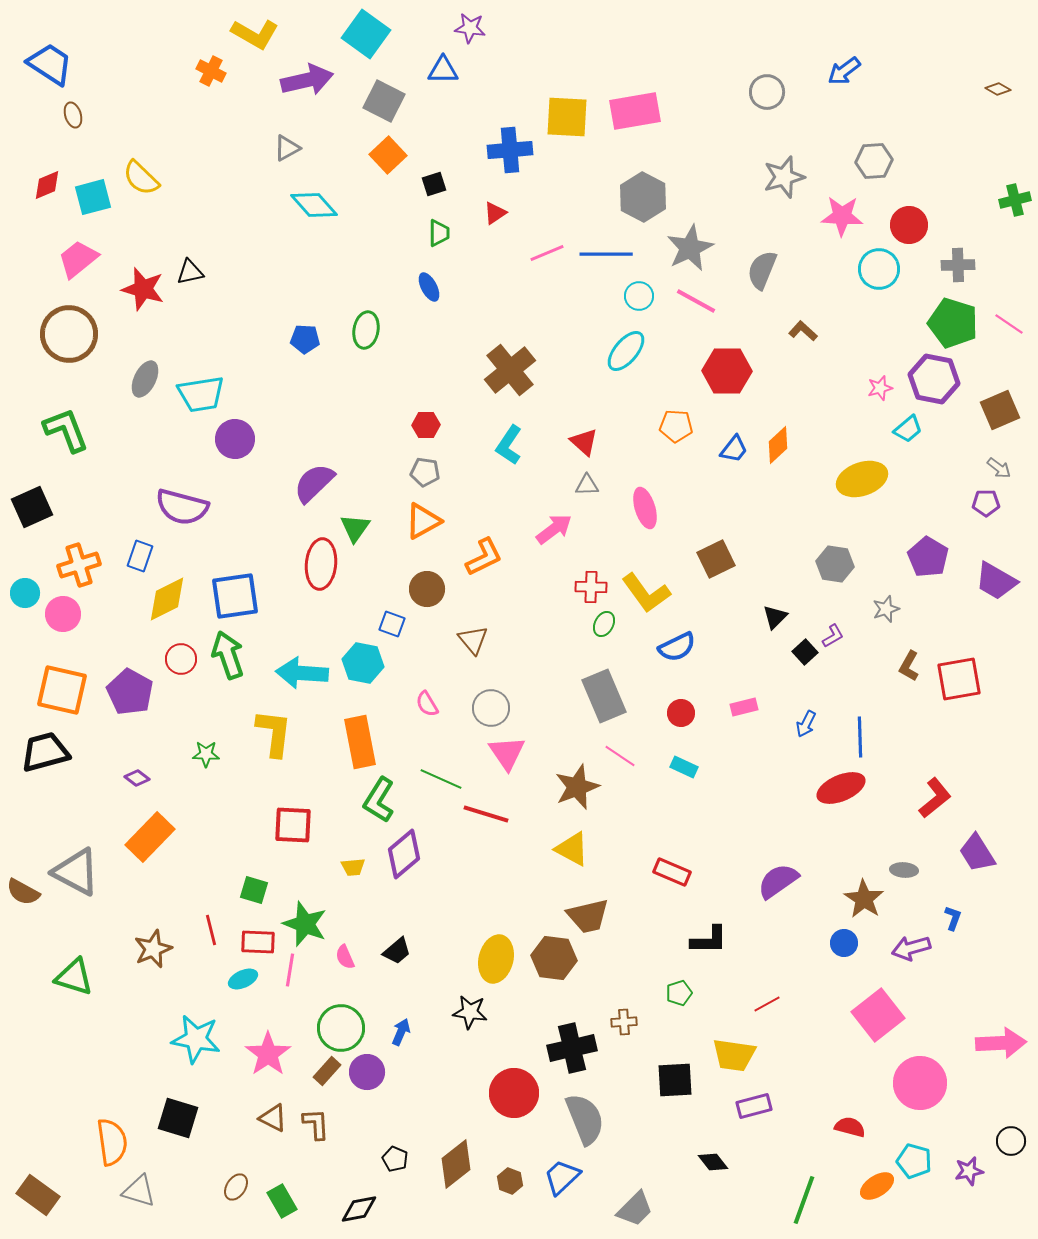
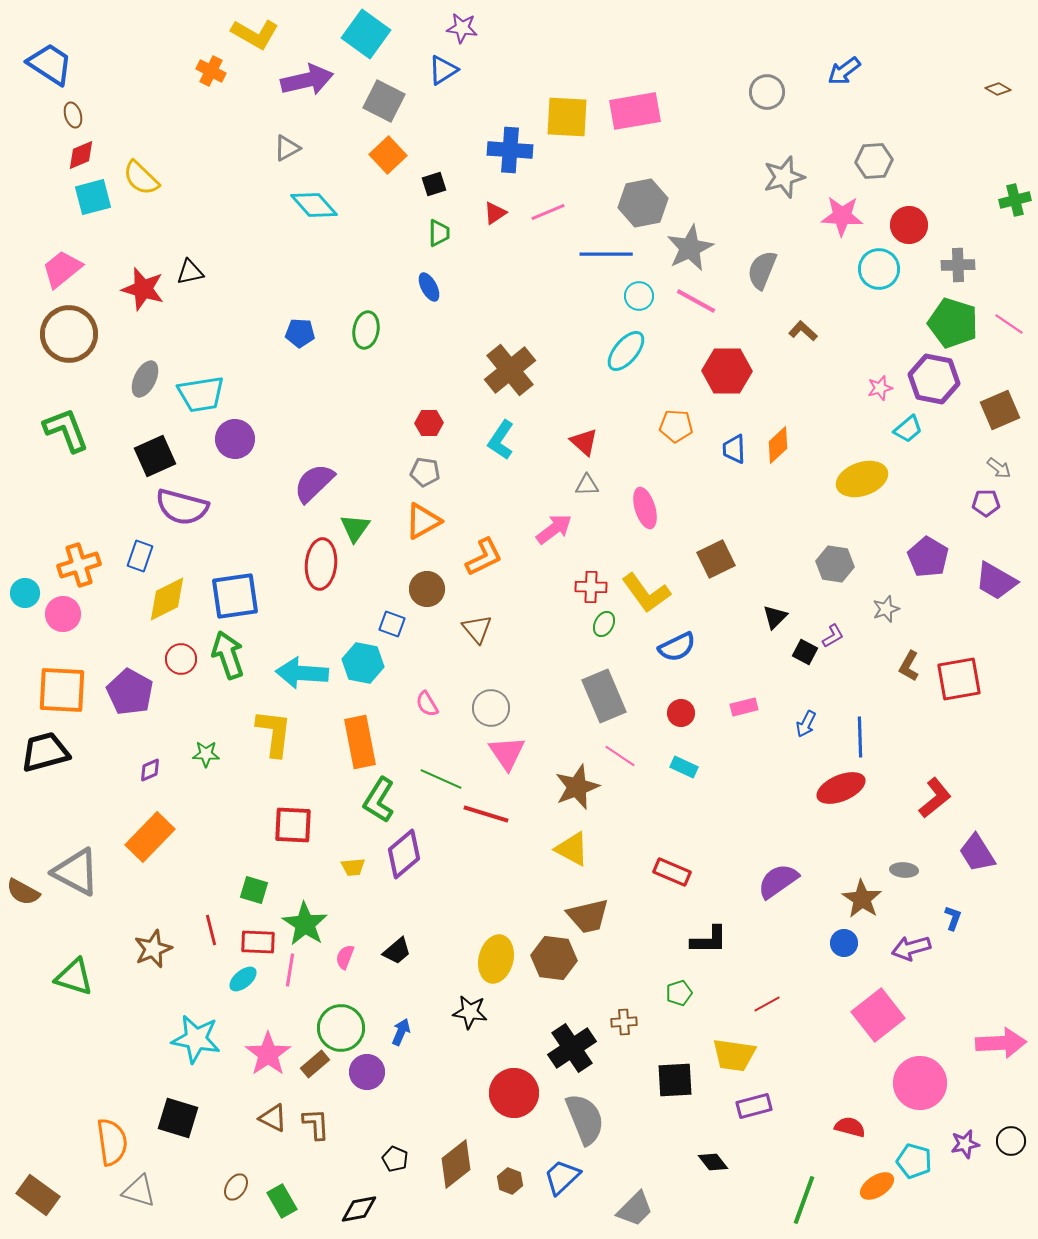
purple star at (470, 28): moved 8 px left
blue triangle at (443, 70): rotated 32 degrees counterclockwise
blue cross at (510, 150): rotated 9 degrees clockwise
red diamond at (47, 185): moved 34 px right, 30 px up
gray hexagon at (643, 197): moved 6 px down; rotated 21 degrees clockwise
pink line at (547, 253): moved 1 px right, 41 px up
pink trapezoid at (78, 259): moved 16 px left, 10 px down
blue pentagon at (305, 339): moved 5 px left, 6 px up
red hexagon at (426, 425): moved 3 px right, 2 px up
cyan L-shape at (509, 445): moved 8 px left, 5 px up
blue trapezoid at (734, 449): rotated 140 degrees clockwise
black square at (32, 507): moved 123 px right, 51 px up
brown triangle at (473, 640): moved 4 px right, 11 px up
black square at (805, 652): rotated 20 degrees counterclockwise
orange square at (62, 690): rotated 10 degrees counterclockwise
purple diamond at (137, 778): moved 13 px right, 8 px up; rotated 60 degrees counterclockwise
brown star at (864, 899): moved 2 px left
green star at (305, 924): rotated 12 degrees clockwise
pink semicircle at (345, 957): rotated 45 degrees clockwise
cyan ellipse at (243, 979): rotated 16 degrees counterclockwise
black cross at (572, 1048): rotated 21 degrees counterclockwise
brown rectangle at (327, 1071): moved 12 px left, 7 px up; rotated 8 degrees clockwise
purple star at (969, 1171): moved 4 px left, 27 px up
